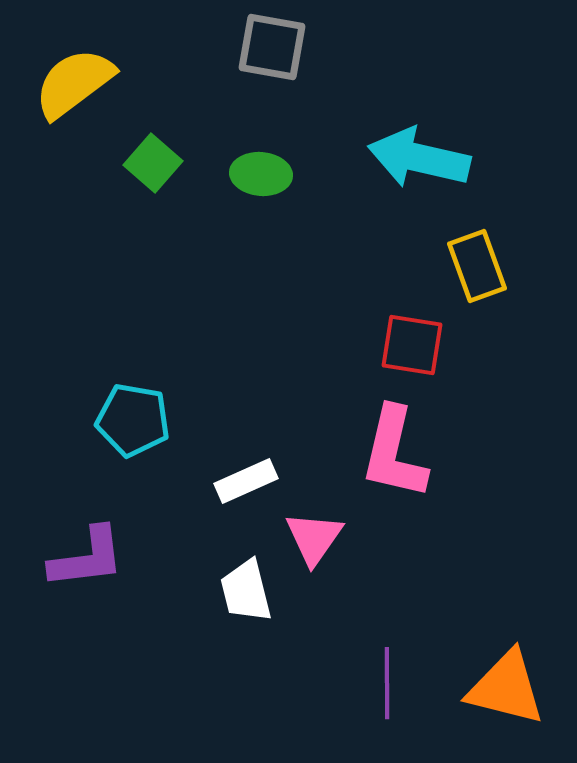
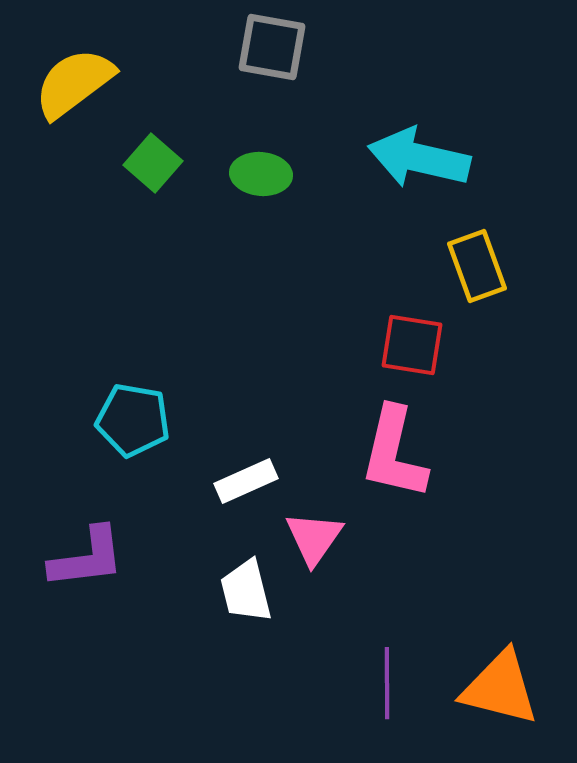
orange triangle: moved 6 px left
